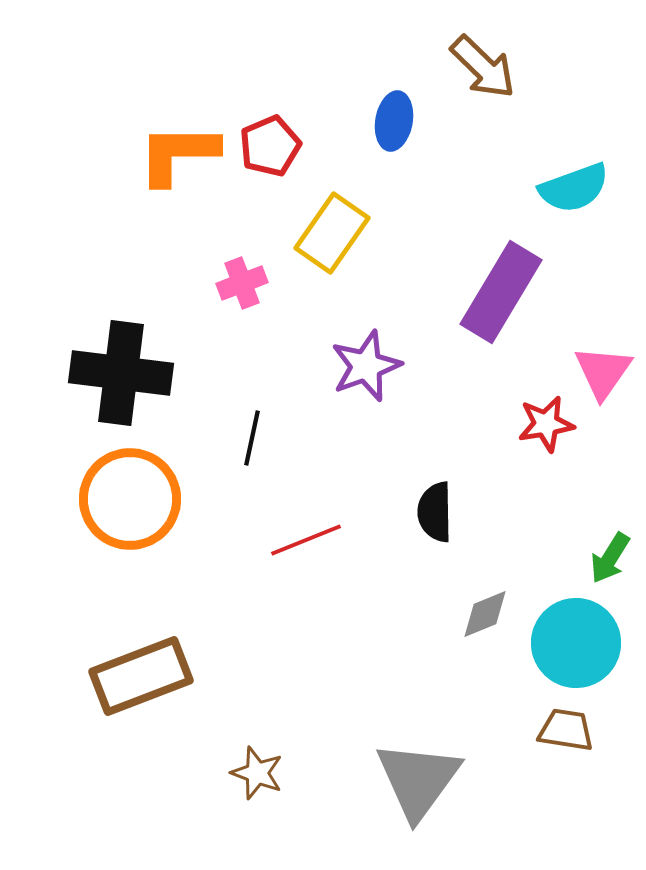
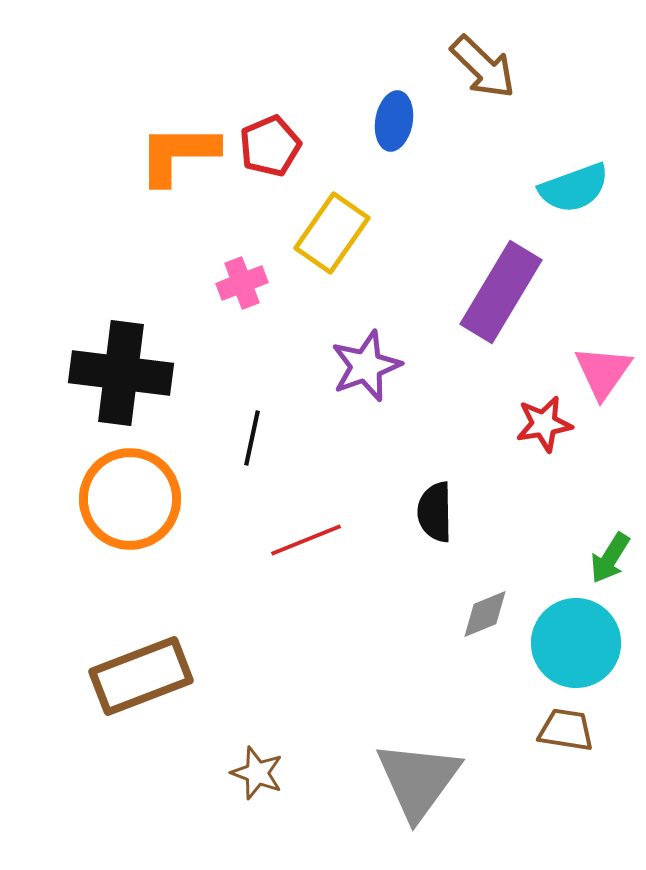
red star: moved 2 px left
